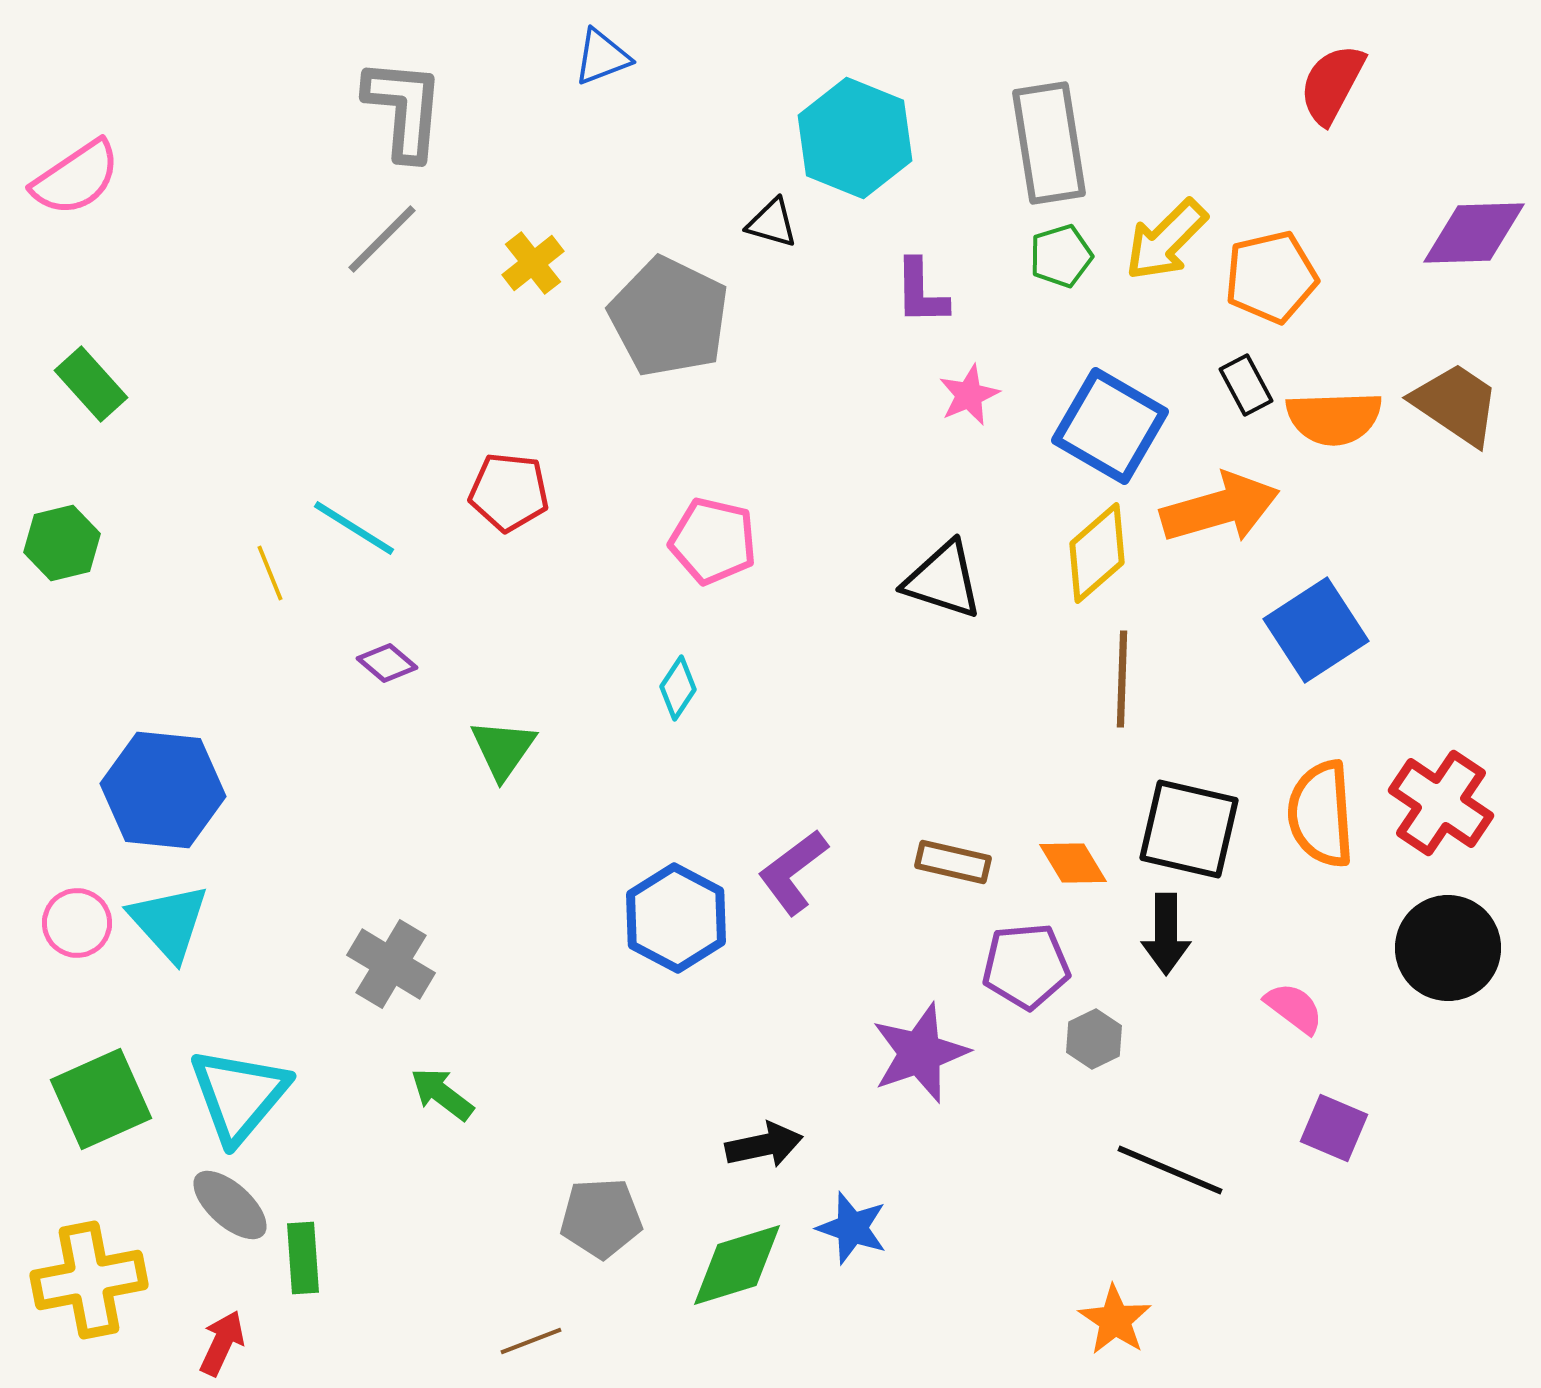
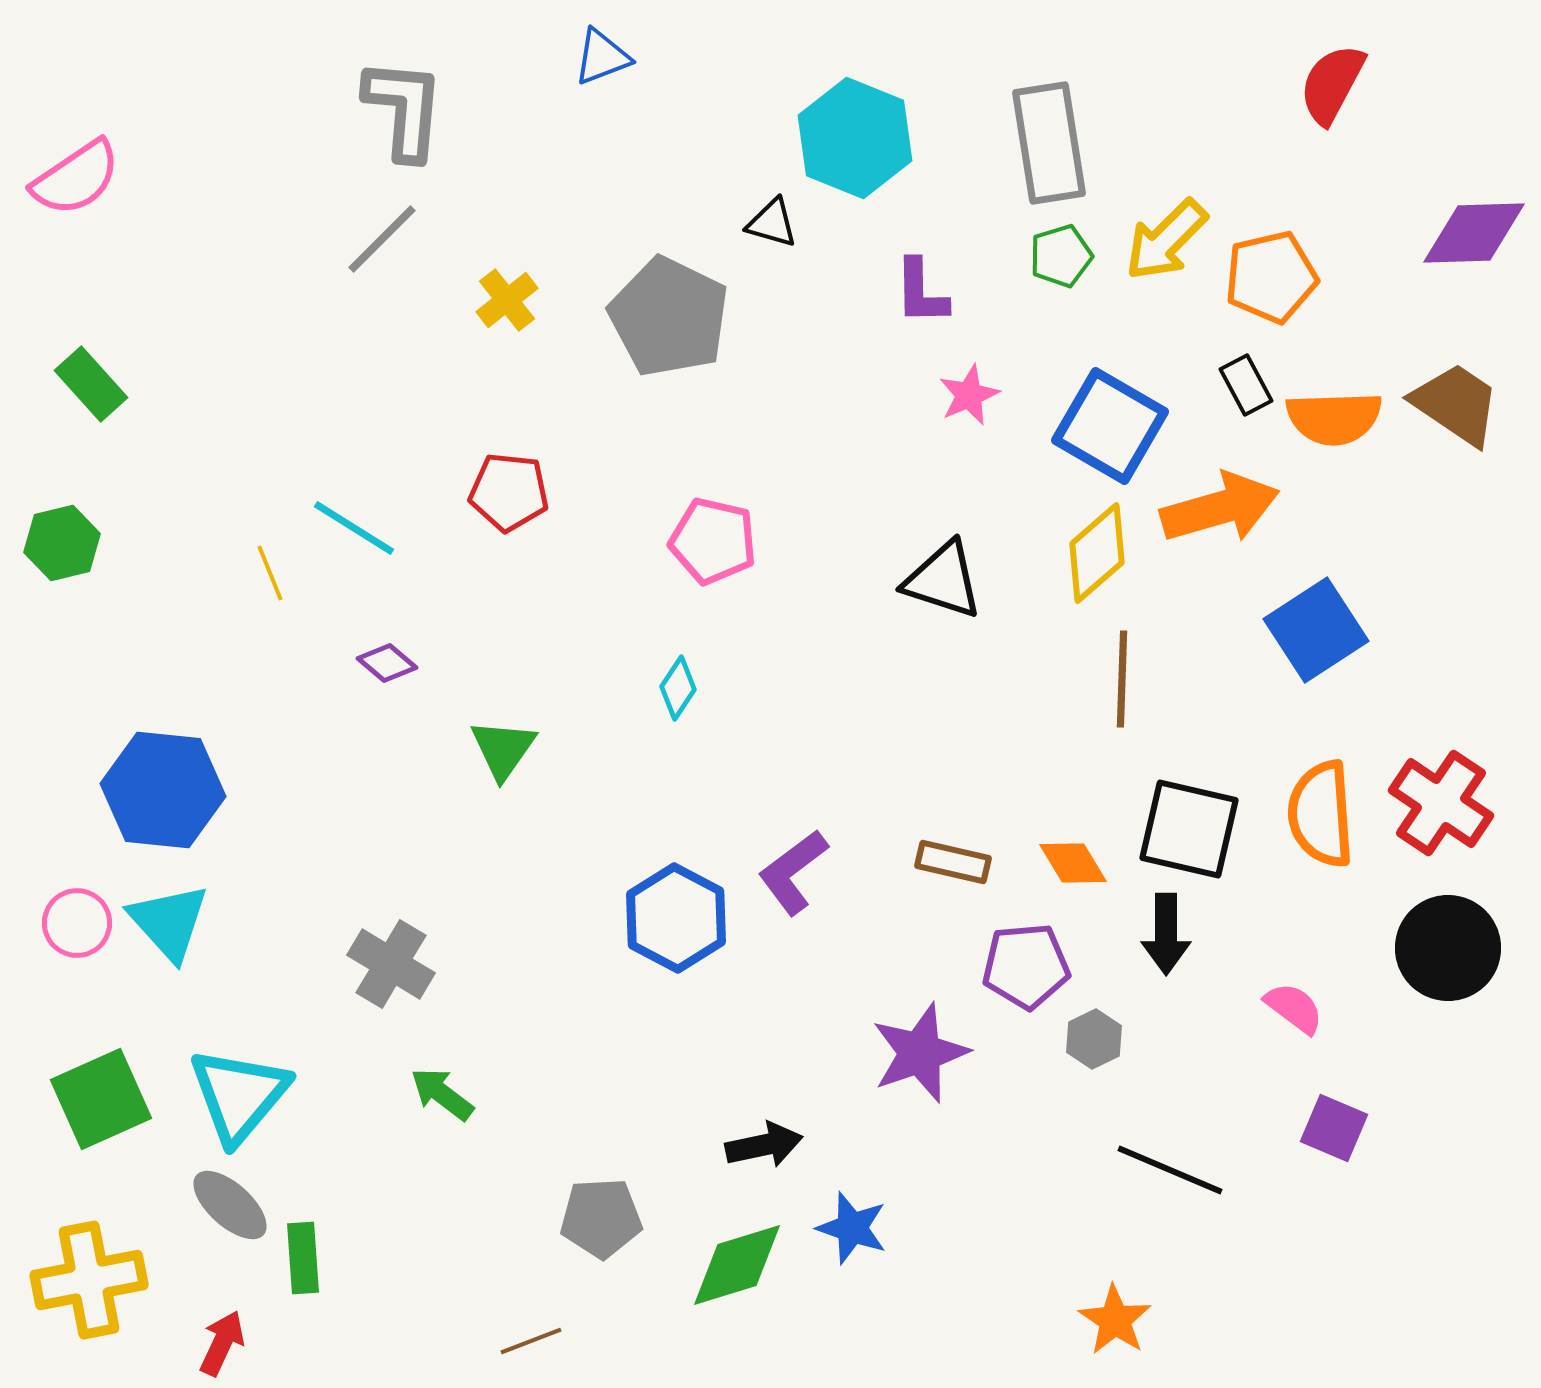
yellow cross at (533, 263): moved 26 px left, 37 px down
